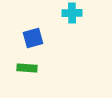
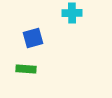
green rectangle: moved 1 px left, 1 px down
